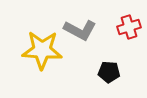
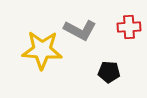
red cross: rotated 15 degrees clockwise
